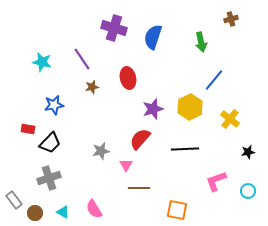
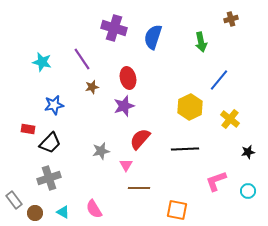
blue line: moved 5 px right
purple star: moved 29 px left, 3 px up
